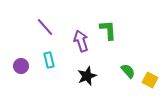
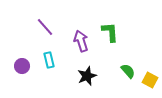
green L-shape: moved 2 px right, 2 px down
purple circle: moved 1 px right
